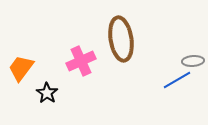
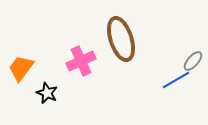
brown ellipse: rotated 9 degrees counterclockwise
gray ellipse: rotated 45 degrees counterclockwise
blue line: moved 1 px left
black star: rotated 10 degrees counterclockwise
